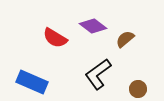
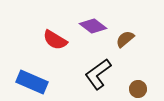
red semicircle: moved 2 px down
